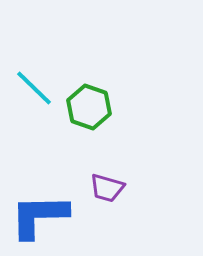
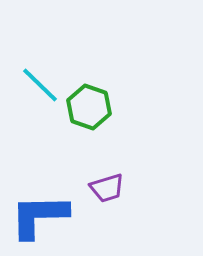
cyan line: moved 6 px right, 3 px up
purple trapezoid: rotated 33 degrees counterclockwise
